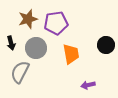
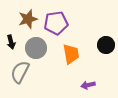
black arrow: moved 1 px up
